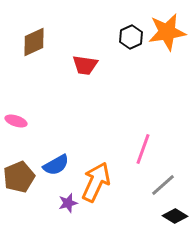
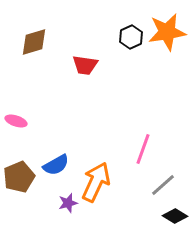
brown diamond: rotated 8 degrees clockwise
